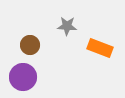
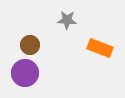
gray star: moved 6 px up
purple circle: moved 2 px right, 4 px up
